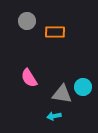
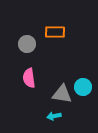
gray circle: moved 23 px down
pink semicircle: rotated 24 degrees clockwise
